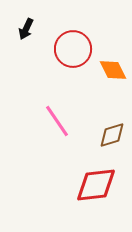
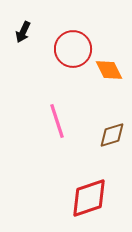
black arrow: moved 3 px left, 3 px down
orange diamond: moved 4 px left
pink line: rotated 16 degrees clockwise
red diamond: moved 7 px left, 13 px down; rotated 12 degrees counterclockwise
